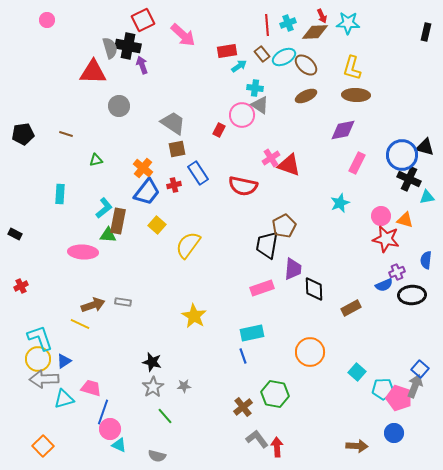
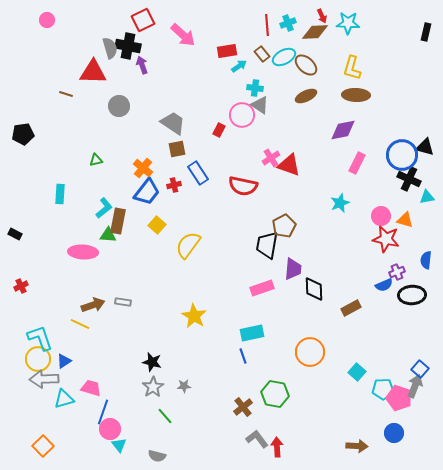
brown line at (66, 134): moved 40 px up
cyan triangle at (119, 445): rotated 28 degrees clockwise
